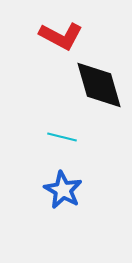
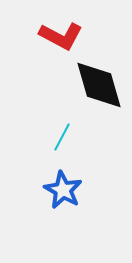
cyan line: rotated 76 degrees counterclockwise
